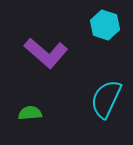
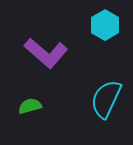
cyan hexagon: rotated 12 degrees clockwise
green semicircle: moved 7 px up; rotated 10 degrees counterclockwise
